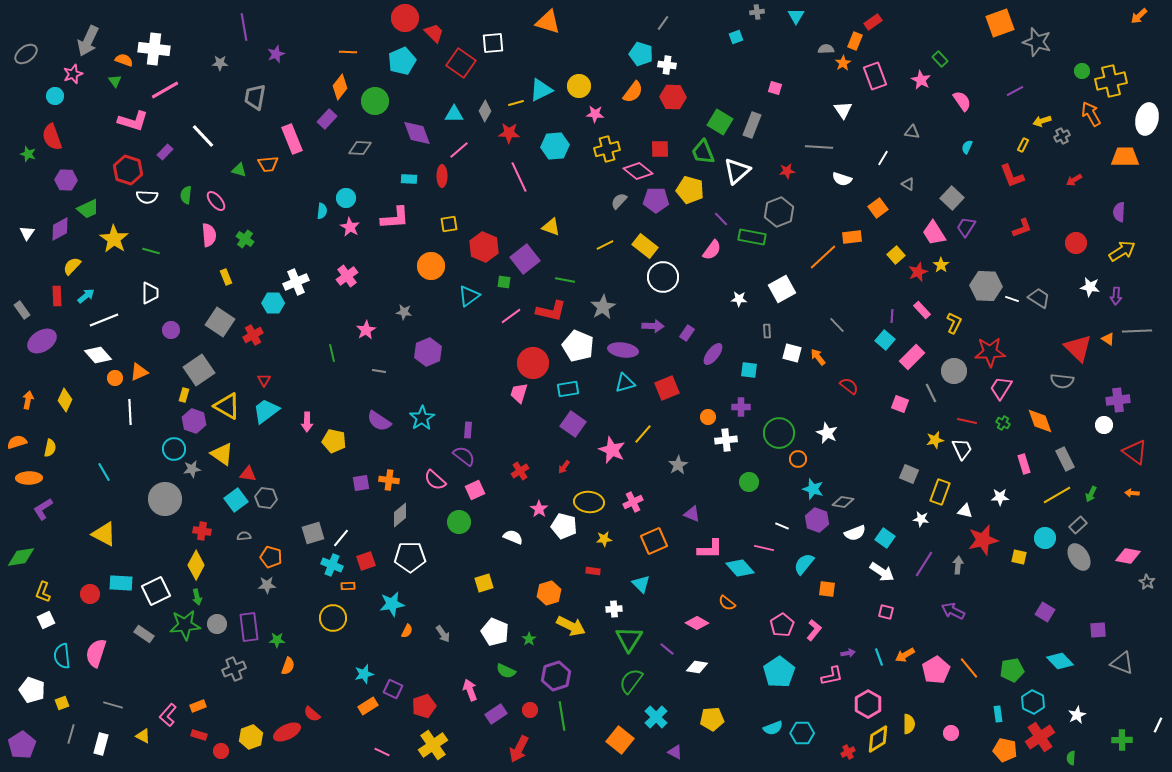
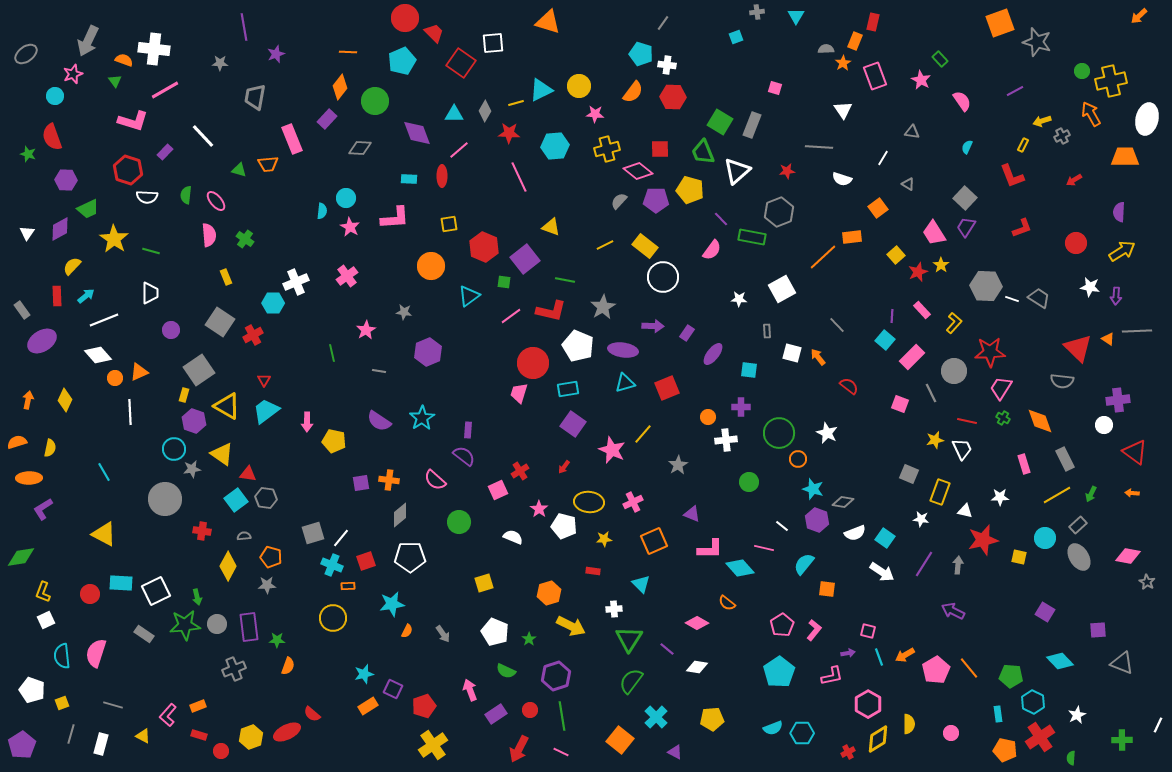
red rectangle at (873, 22): rotated 42 degrees counterclockwise
gray square at (952, 198): moved 13 px right
yellow L-shape at (954, 323): rotated 15 degrees clockwise
green cross at (1003, 423): moved 5 px up
pink square at (475, 490): moved 23 px right
white line at (782, 526): rotated 16 degrees clockwise
yellow diamond at (196, 565): moved 32 px right, 1 px down
pink square at (886, 612): moved 18 px left, 19 px down
green pentagon at (1012, 670): moved 1 px left, 6 px down; rotated 15 degrees clockwise
pink line at (382, 752): moved 179 px right
